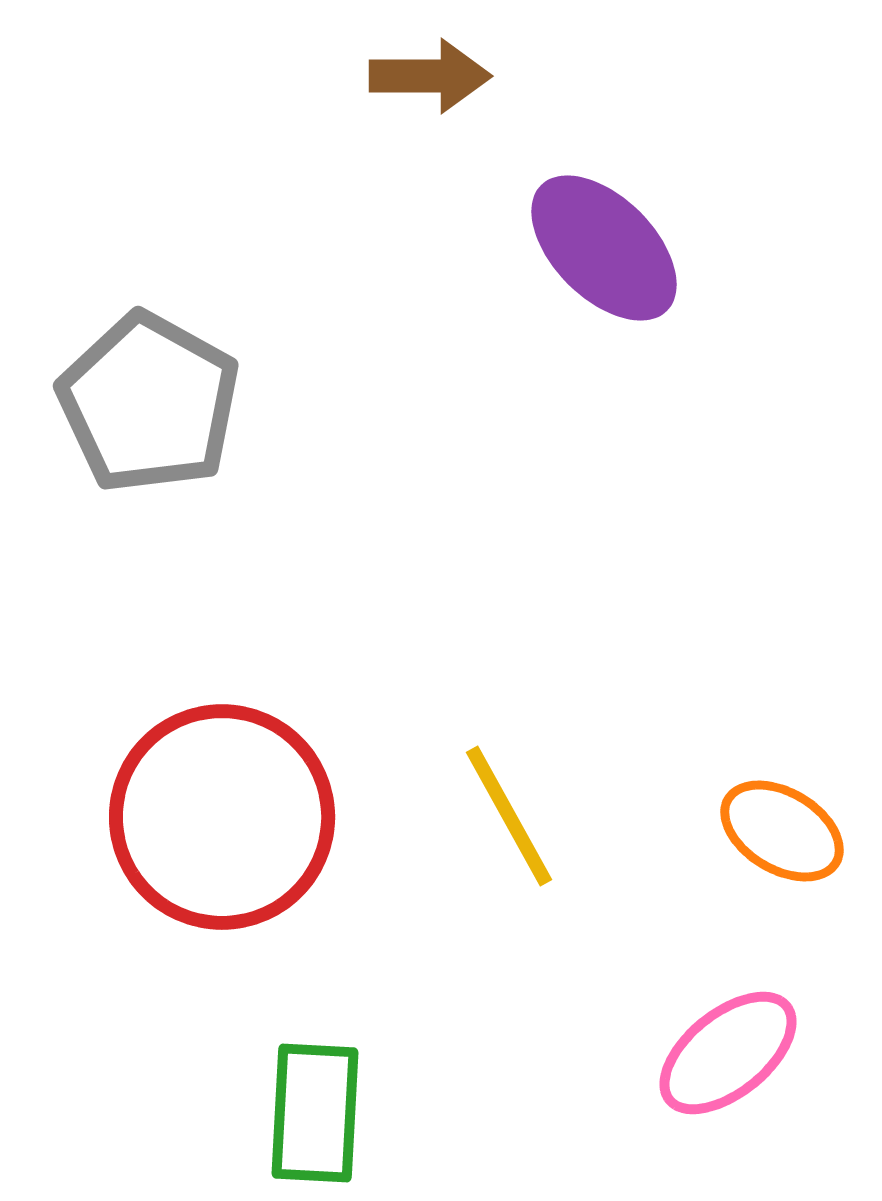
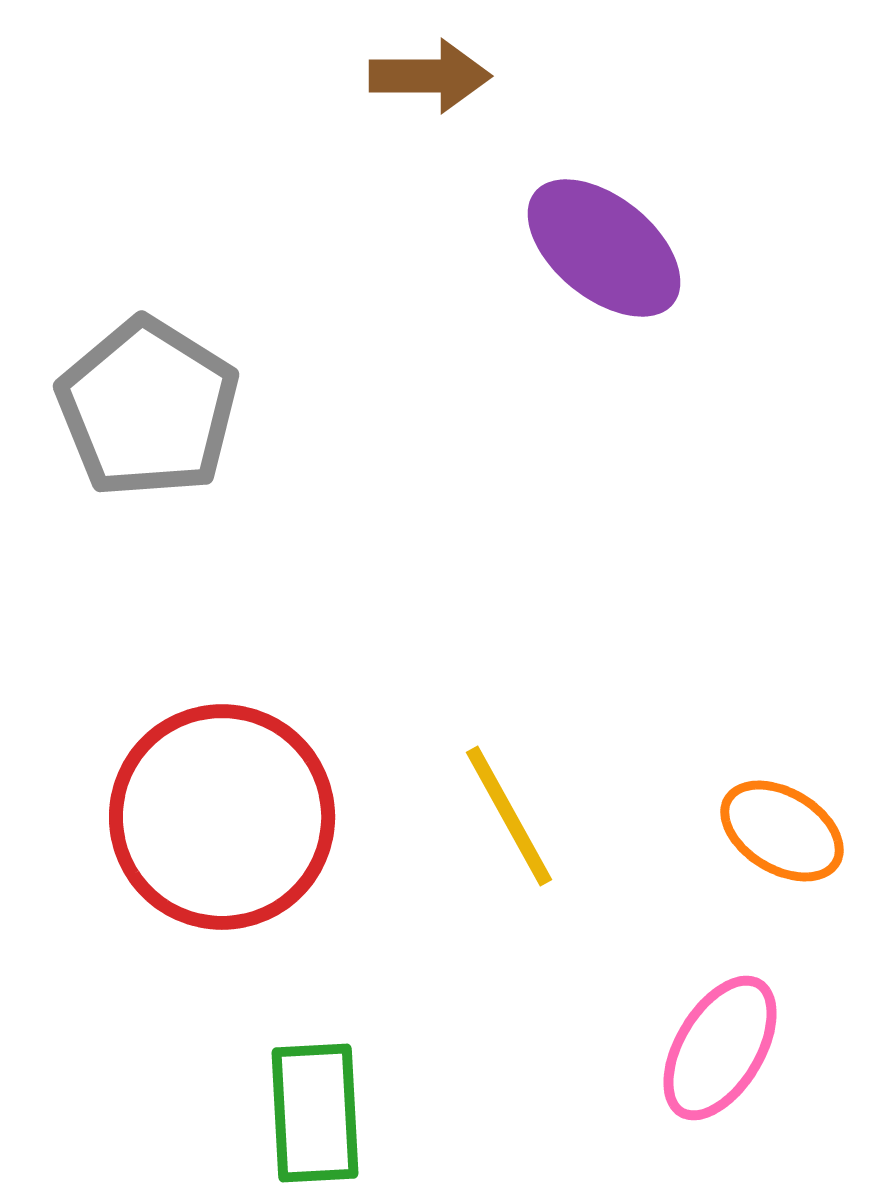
purple ellipse: rotated 6 degrees counterclockwise
gray pentagon: moved 1 px left, 5 px down; rotated 3 degrees clockwise
pink ellipse: moved 8 px left, 5 px up; rotated 20 degrees counterclockwise
green rectangle: rotated 6 degrees counterclockwise
